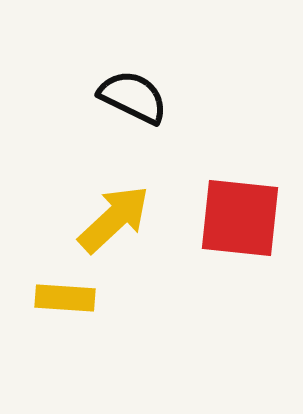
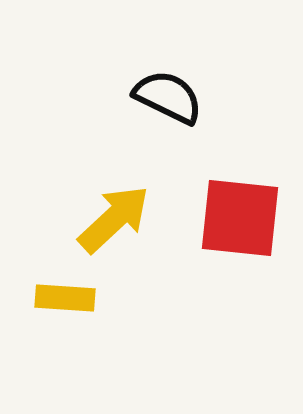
black semicircle: moved 35 px right
